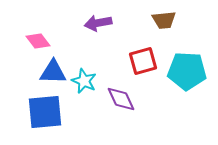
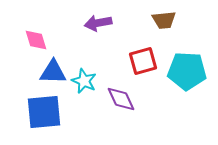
pink diamond: moved 2 px left, 1 px up; rotated 20 degrees clockwise
blue square: moved 1 px left
